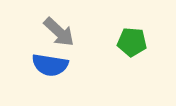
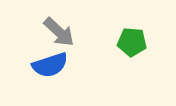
blue semicircle: rotated 27 degrees counterclockwise
